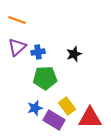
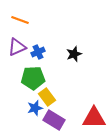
orange line: moved 3 px right
purple triangle: rotated 18 degrees clockwise
blue cross: rotated 16 degrees counterclockwise
green pentagon: moved 12 px left
yellow rectangle: moved 20 px left, 9 px up
red triangle: moved 4 px right
